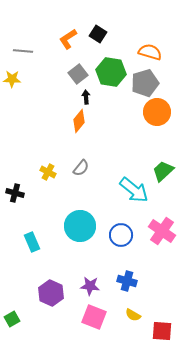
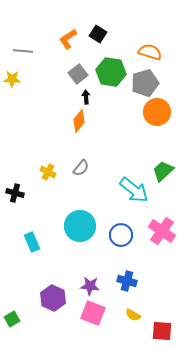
purple hexagon: moved 2 px right, 5 px down
pink square: moved 1 px left, 4 px up
